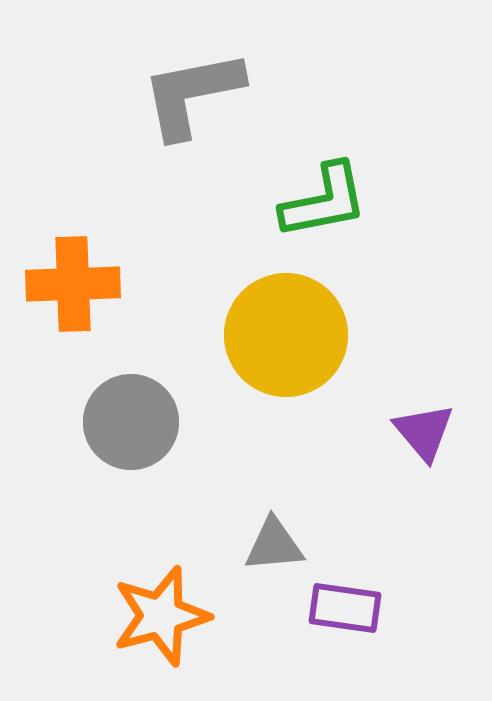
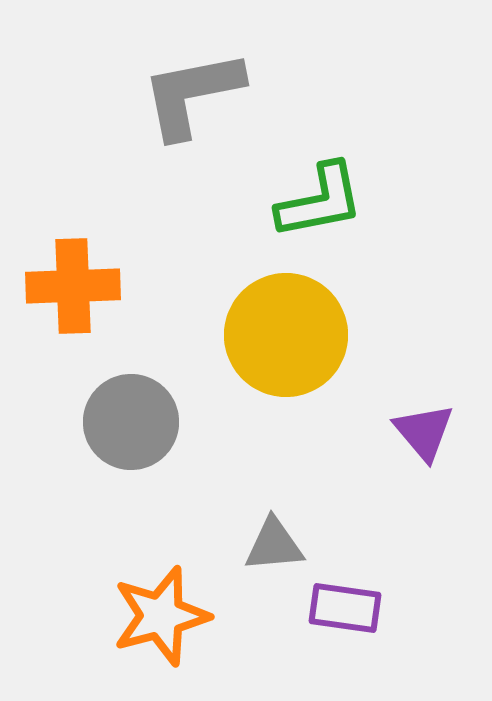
green L-shape: moved 4 px left
orange cross: moved 2 px down
